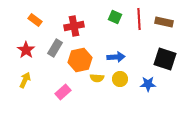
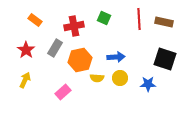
green square: moved 11 px left, 1 px down
yellow circle: moved 1 px up
